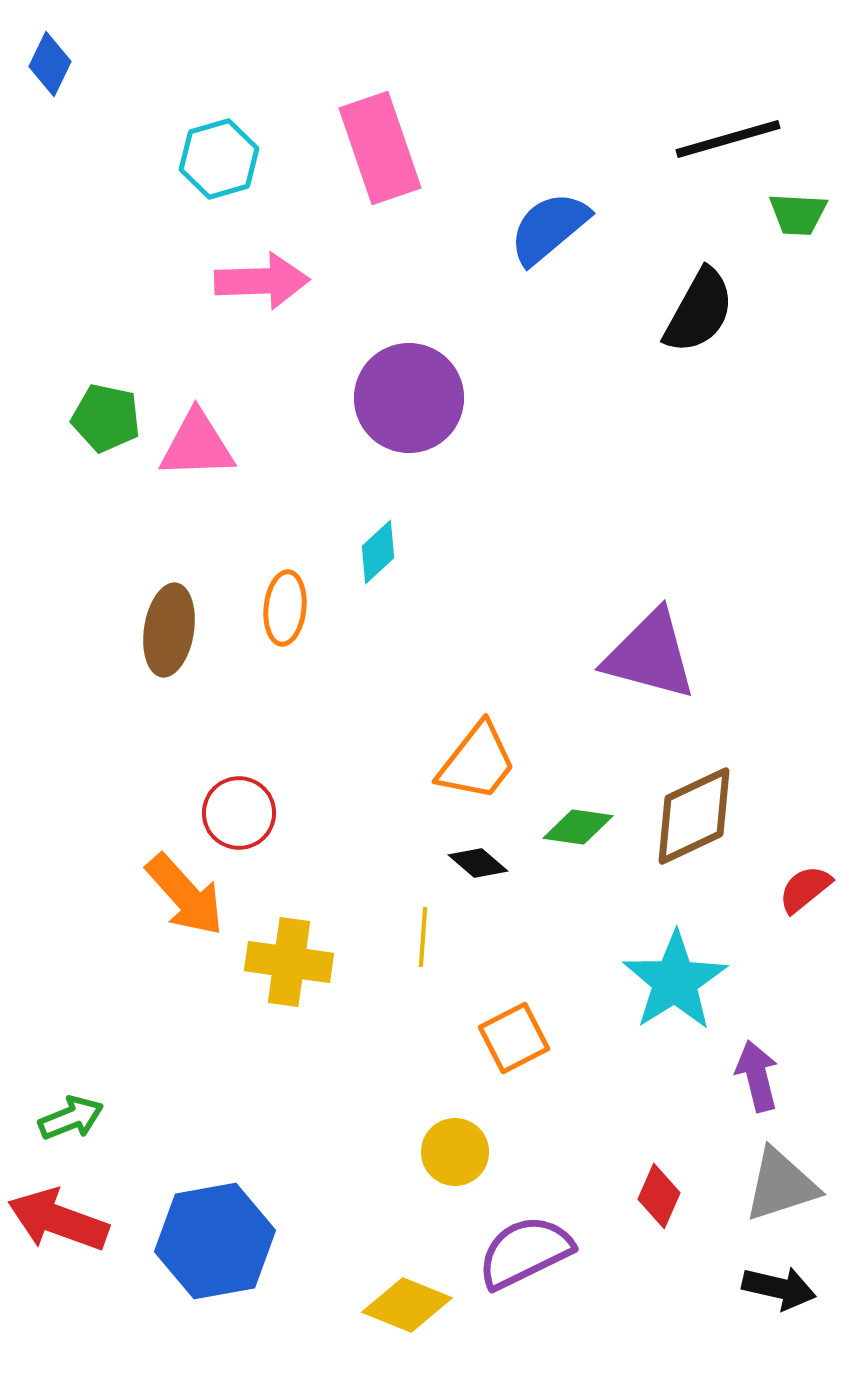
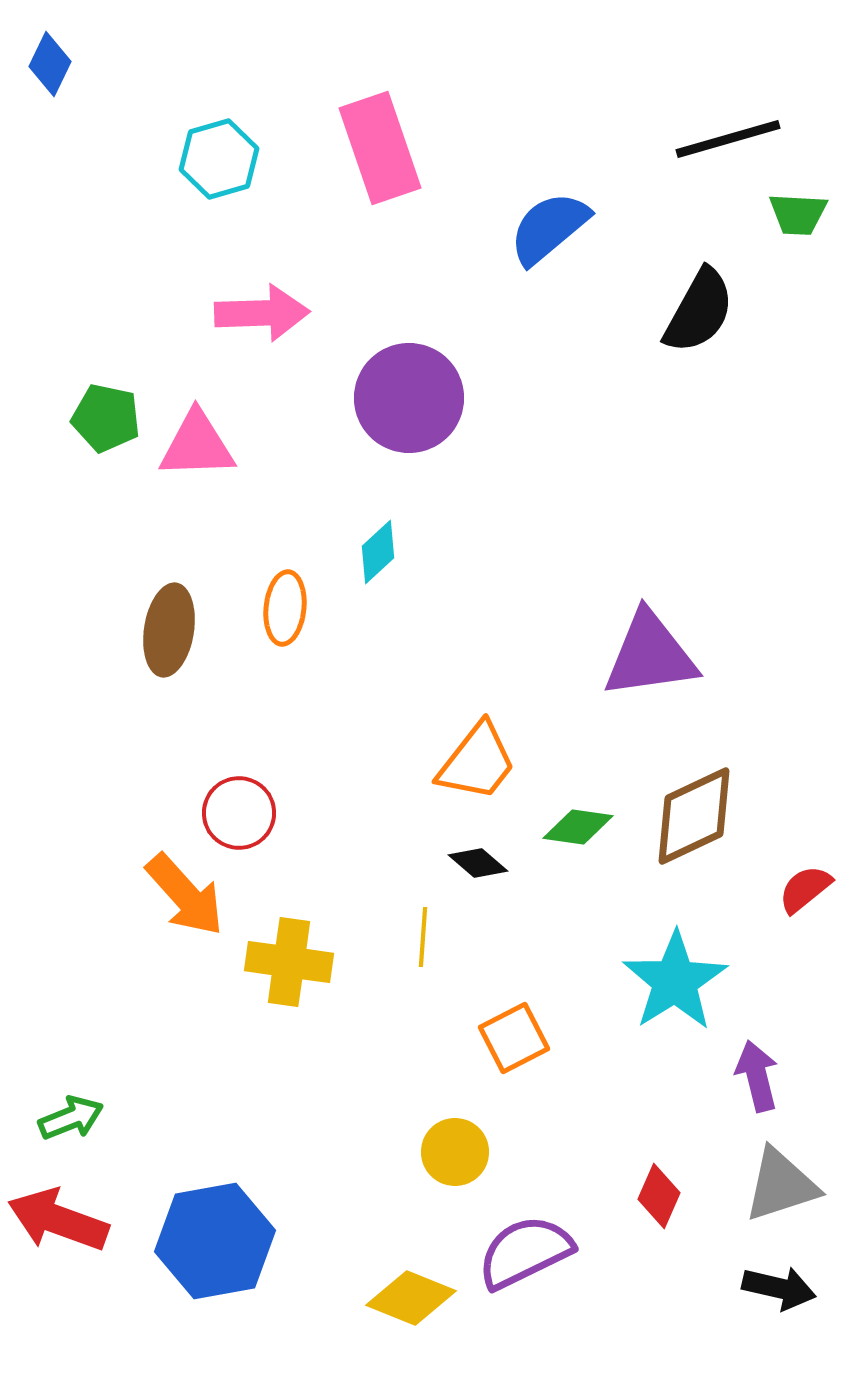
pink arrow: moved 32 px down
purple triangle: rotated 23 degrees counterclockwise
yellow diamond: moved 4 px right, 7 px up
